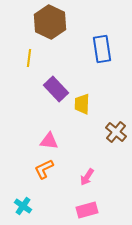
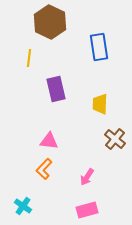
blue rectangle: moved 3 px left, 2 px up
purple rectangle: rotated 30 degrees clockwise
yellow trapezoid: moved 18 px right
brown cross: moved 1 px left, 7 px down
orange L-shape: rotated 20 degrees counterclockwise
